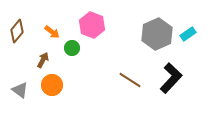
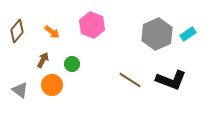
green circle: moved 16 px down
black L-shape: moved 2 px down; rotated 68 degrees clockwise
